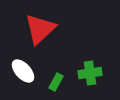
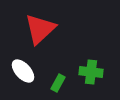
green cross: moved 1 px right, 1 px up; rotated 15 degrees clockwise
green rectangle: moved 2 px right, 1 px down
